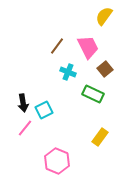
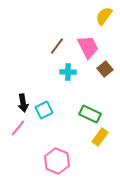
cyan cross: rotated 21 degrees counterclockwise
green rectangle: moved 3 px left, 20 px down
pink line: moved 7 px left
